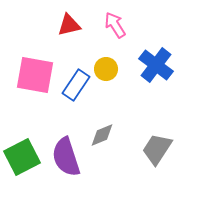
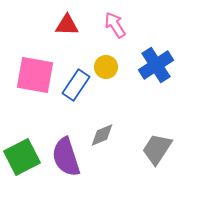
red triangle: moved 2 px left; rotated 15 degrees clockwise
blue cross: rotated 20 degrees clockwise
yellow circle: moved 2 px up
